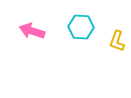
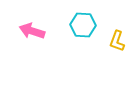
cyan hexagon: moved 2 px right, 2 px up
